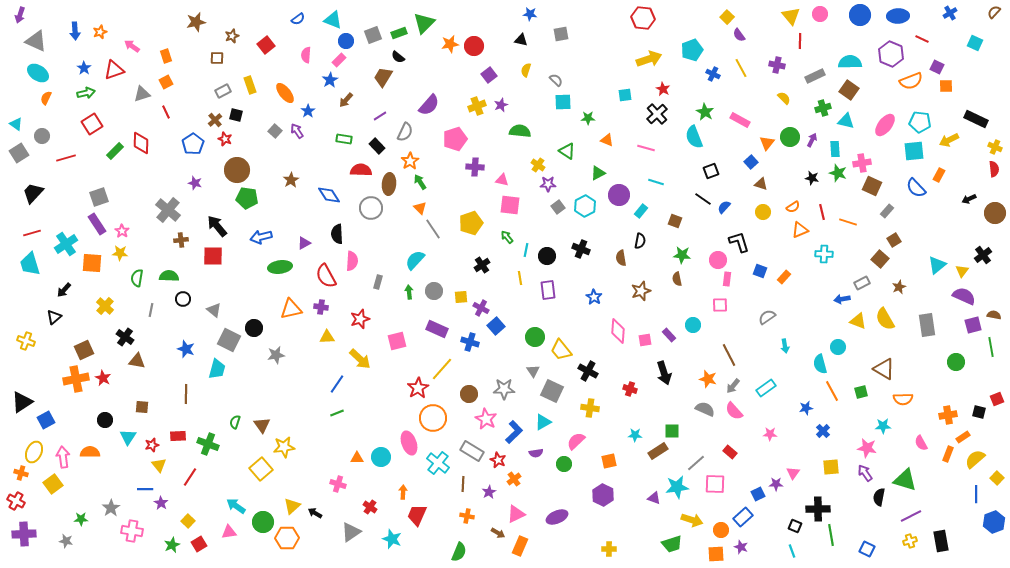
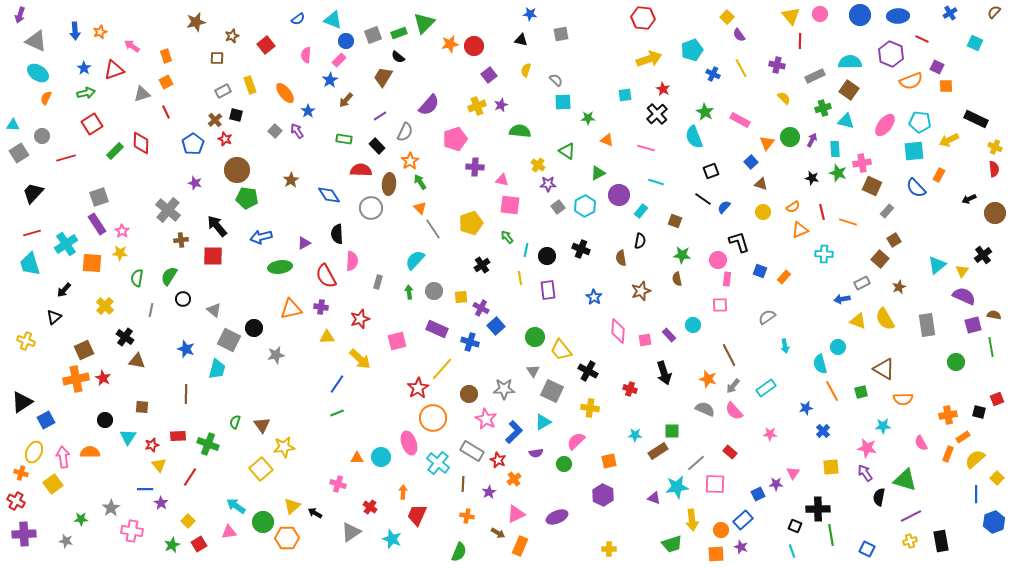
cyan triangle at (16, 124): moved 3 px left, 1 px down; rotated 32 degrees counterclockwise
green semicircle at (169, 276): rotated 60 degrees counterclockwise
blue rectangle at (743, 517): moved 3 px down
yellow arrow at (692, 520): rotated 65 degrees clockwise
